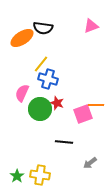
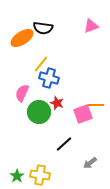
blue cross: moved 1 px right, 1 px up
green circle: moved 1 px left, 3 px down
black line: moved 2 px down; rotated 48 degrees counterclockwise
